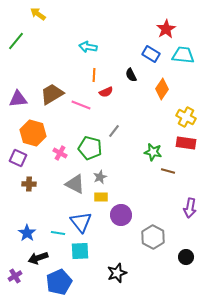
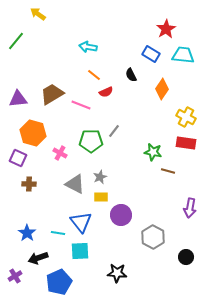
orange line: rotated 56 degrees counterclockwise
green pentagon: moved 1 px right, 7 px up; rotated 15 degrees counterclockwise
black star: rotated 24 degrees clockwise
